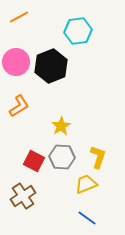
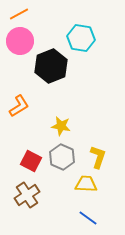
orange line: moved 3 px up
cyan hexagon: moved 3 px right, 7 px down; rotated 16 degrees clockwise
pink circle: moved 4 px right, 21 px up
yellow star: rotated 30 degrees counterclockwise
gray hexagon: rotated 20 degrees clockwise
red square: moved 3 px left
yellow trapezoid: rotated 25 degrees clockwise
brown cross: moved 4 px right, 1 px up
blue line: moved 1 px right
